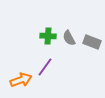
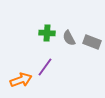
green cross: moved 1 px left, 3 px up
